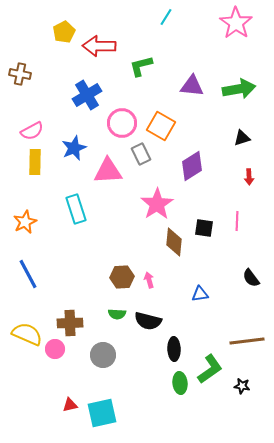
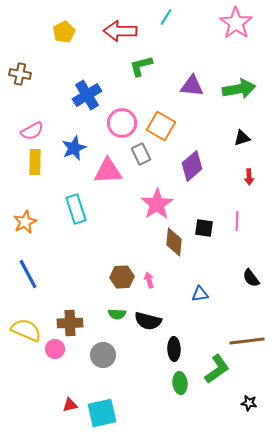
red arrow at (99, 46): moved 21 px right, 15 px up
purple diamond at (192, 166): rotated 8 degrees counterclockwise
yellow semicircle at (27, 334): moved 1 px left, 4 px up
green L-shape at (210, 369): moved 7 px right
black star at (242, 386): moved 7 px right, 17 px down
